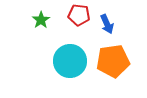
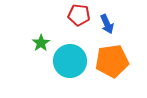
green star: moved 23 px down
orange pentagon: moved 1 px left
